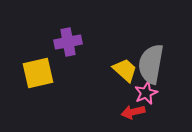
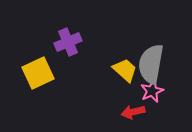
purple cross: rotated 12 degrees counterclockwise
yellow square: rotated 12 degrees counterclockwise
pink star: moved 6 px right, 2 px up
